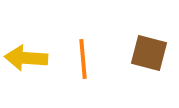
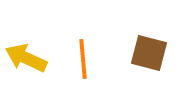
yellow arrow: rotated 21 degrees clockwise
